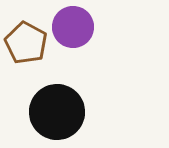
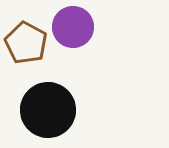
black circle: moved 9 px left, 2 px up
